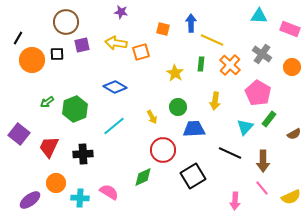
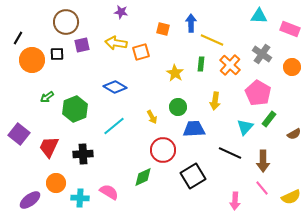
green arrow at (47, 102): moved 5 px up
